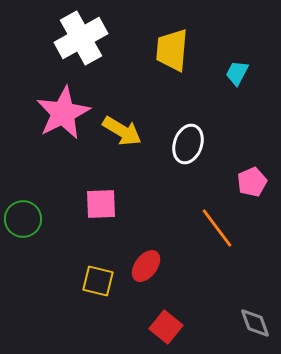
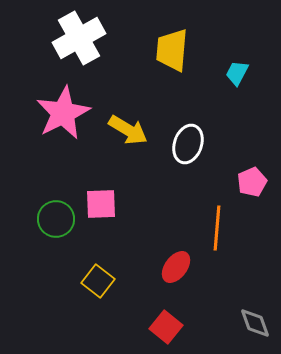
white cross: moved 2 px left
yellow arrow: moved 6 px right, 1 px up
green circle: moved 33 px right
orange line: rotated 42 degrees clockwise
red ellipse: moved 30 px right, 1 px down
yellow square: rotated 24 degrees clockwise
